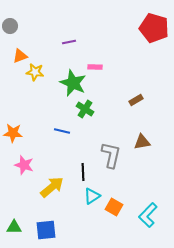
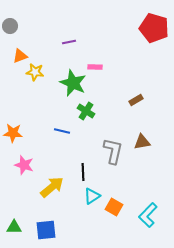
green cross: moved 1 px right, 2 px down
gray L-shape: moved 2 px right, 4 px up
